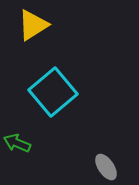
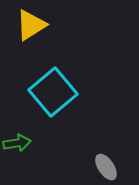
yellow triangle: moved 2 px left
green arrow: rotated 148 degrees clockwise
